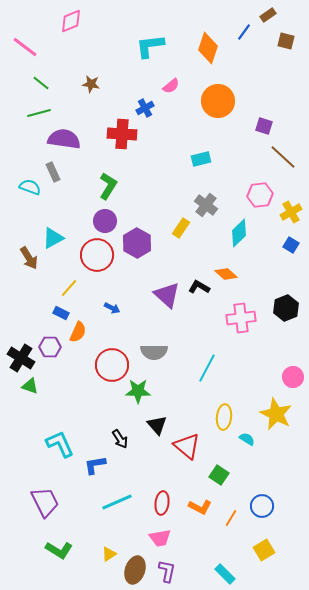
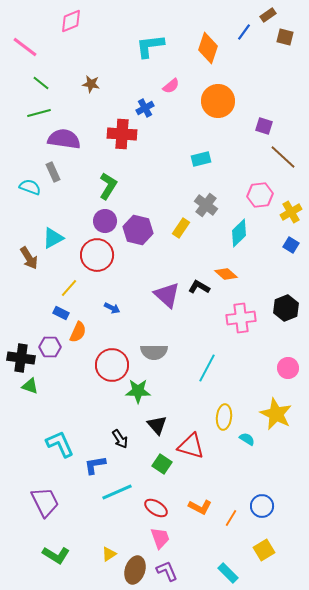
brown square at (286, 41): moved 1 px left, 4 px up
purple hexagon at (137, 243): moved 1 px right, 13 px up; rotated 16 degrees counterclockwise
black cross at (21, 358): rotated 24 degrees counterclockwise
pink circle at (293, 377): moved 5 px left, 9 px up
red triangle at (187, 446): moved 4 px right; rotated 24 degrees counterclockwise
green square at (219, 475): moved 57 px left, 11 px up
cyan line at (117, 502): moved 10 px up
red ellipse at (162, 503): moved 6 px left, 5 px down; rotated 65 degrees counterclockwise
pink trapezoid at (160, 538): rotated 100 degrees counterclockwise
green L-shape at (59, 550): moved 3 px left, 5 px down
purple L-shape at (167, 571): rotated 35 degrees counterclockwise
cyan rectangle at (225, 574): moved 3 px right, 1 px up
